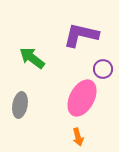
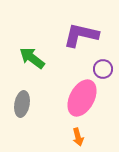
gray ellipse: moved 2 px right, 1 px up
